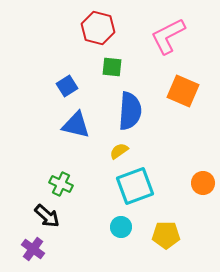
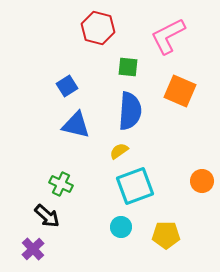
green square: moved 16 px right
orange square: moved 3 px left
orange circle: moved 1 px left, 2 px up
purple cross: rotated 10 degrees clockwise
